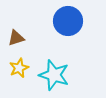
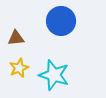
blue circle: moved 7 px left
brown triangle: rotated 12 degrees clockwise
